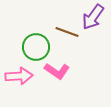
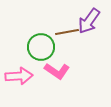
purple arrow: moved 4 px left, 4 px down
brown line: rotated 30 degrees counterclockwise
green circle: moved 5 px right
